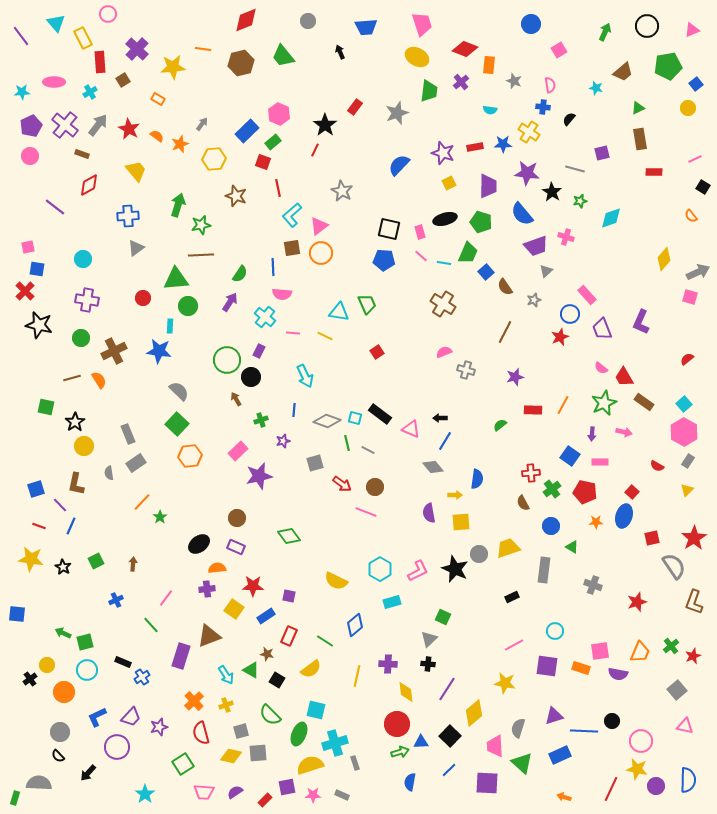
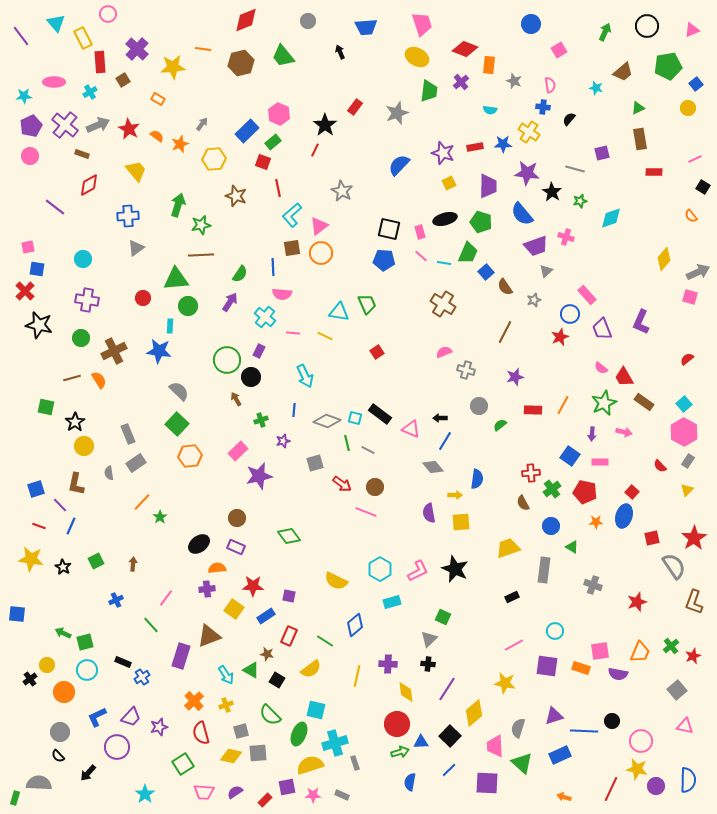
cyan star at (22, 92): moved 2 px right, 4 px down
gray arrow at (98, 125): rotated 30 degrees clockwise
red semicircle at (657, 466): moved 3 px right; rotated 16 degrees clockwise
gray circle at (479, 554): moved 148 px up
